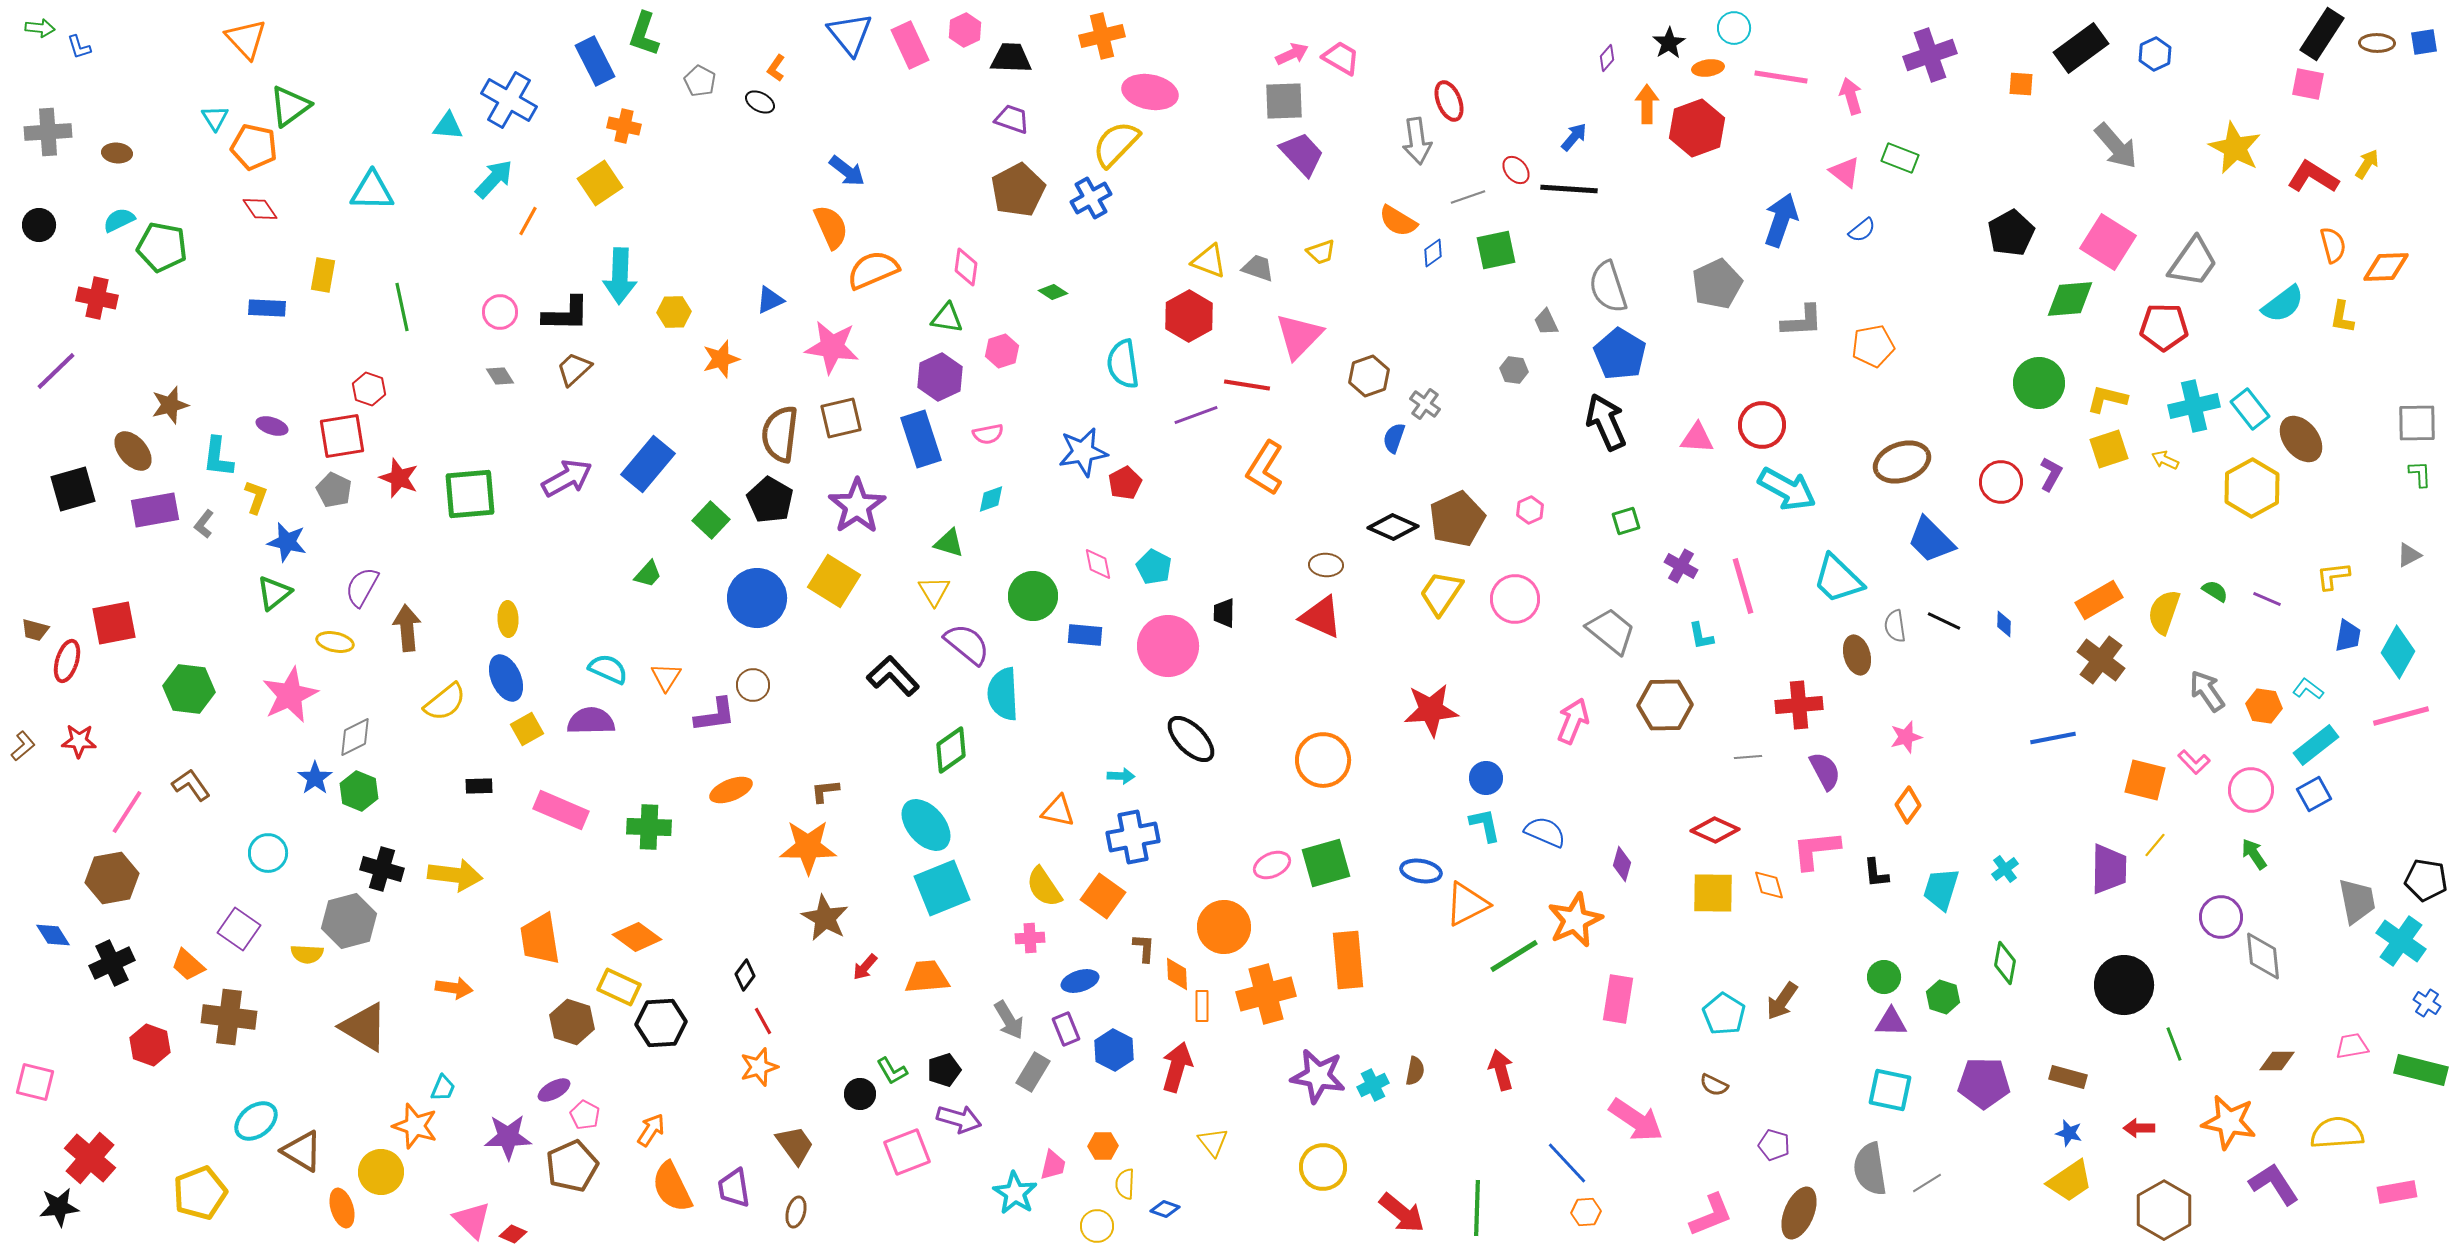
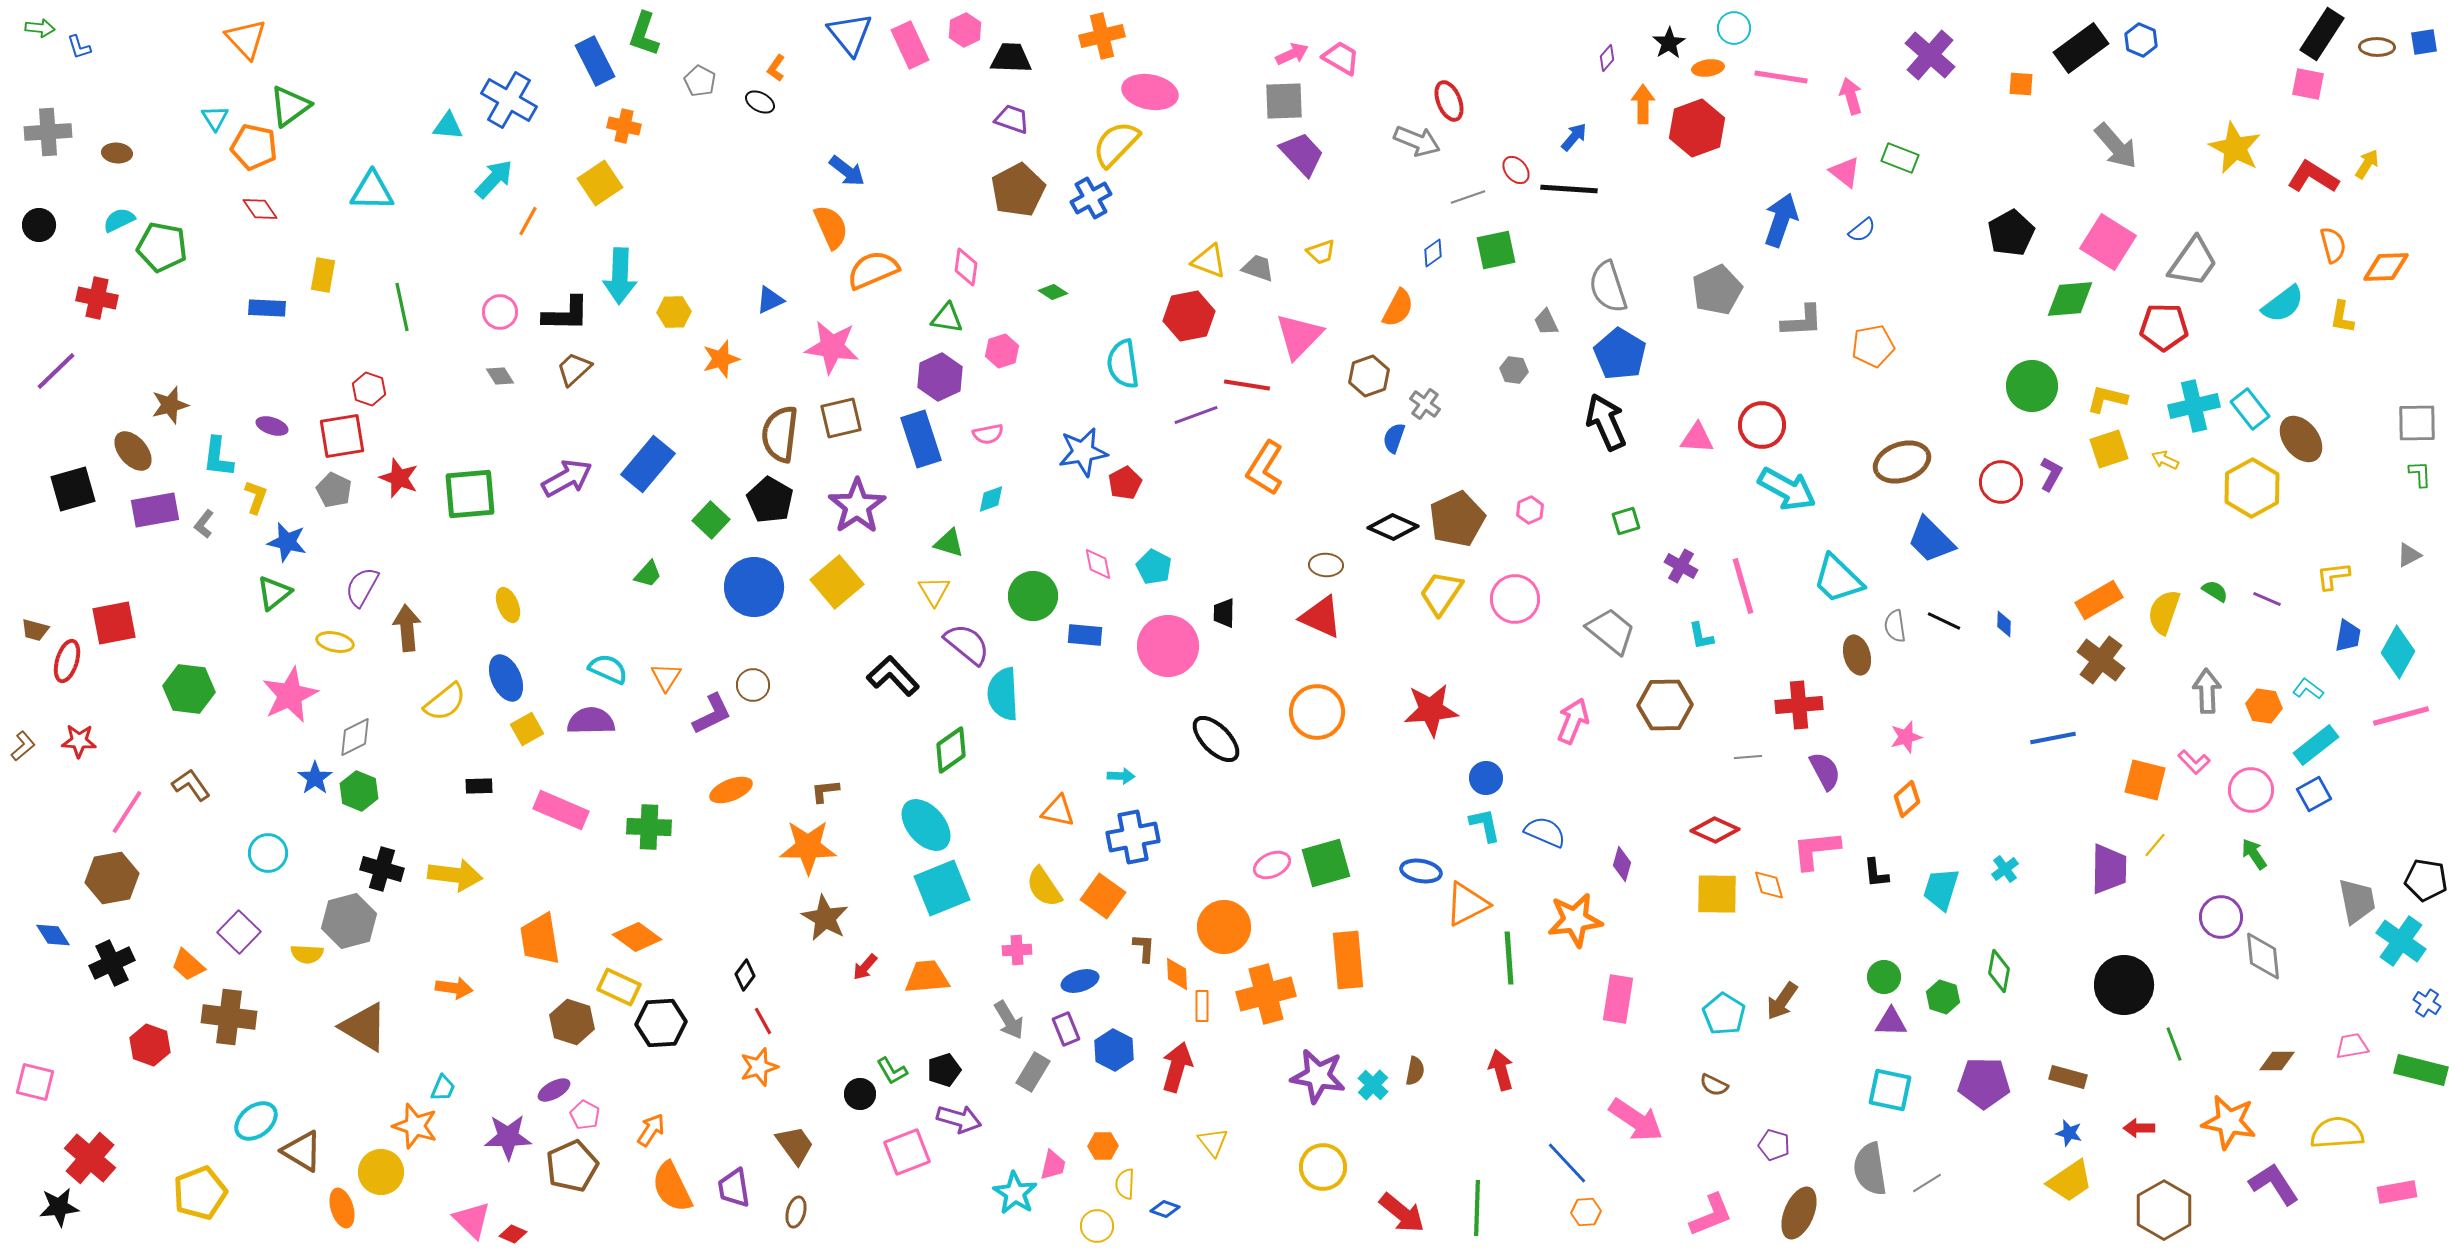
brown ellipse at (2377, 43): moved 4 px down
blue hexagon at (2155, 54): moved 14 px left, 14 px up; rotated 12 degrees counterclockwise
purple cross at (1930, 55): rotated 30 degrees counterclockwise
orange arrow at (1647, 104): moved 4 px left
gray arrow at (1417, 141): rotated 60 degrees counterclockwise
orange semicircle at (1398, 221): moved 87 px down; rotated 93 degrees counterclockwise
gray pentagon at (1717, 284): moved 6 px down
red hexagon at (1189, 316): rotated 18 degrees clockwise
green circle at (2039, 383): moved 7 px left, 3 px down
yellow square at (834, 581): moved 3 px right, 1 px down; rotated 18 degrees clockwise
blue circle at (757, 598): moved 3 px left, 11 px up
yellow ellipse at (508, 619): moved 14 px up; rotated 20 degrees counterclockwise
gray arrow at (2207, 691): rotated 33 degrees clockwise
purple L-shape at (715, 715): moved 3 px left, 1 px up; rotated 18 degrees counterclockwise
black ellipse at (1191, 739): moved 25 px right
orange circle at (1323, 760): moved 6 px left, 48 px up
orange diamond at (1908, 805): moved 1 px left, 6 px up; rotated 12 degrees clockwise
yellow square at (1713, 893): moved 4 px right, 1 px down
orange star at (1575, 920): rotated 16 degrees clockwise
purple square at (239, 929): moved 3 px down; rotated 9 degrees clockwise
pink cross at (1030, 938): moved 13 px left, 12 px down
green line at (1514, 956): moved 5 px left, 2 px down; rotated 62 degrees counterclockwise
green diamond at (2005, 963): moved 6 px left, 8 px down
cyan cross at (1373, 1085): rotated 20 degrees counterclockwise
